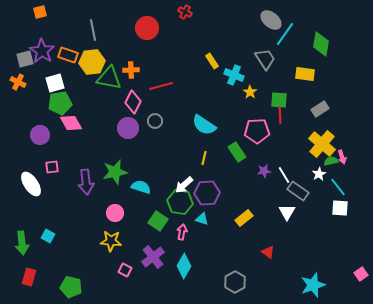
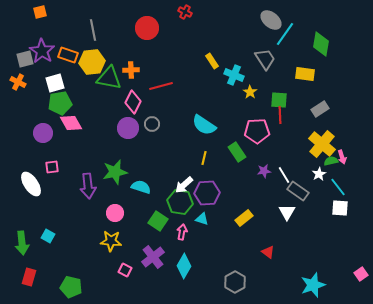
gray circle at (155, 121): moved 3 px left, 3 px down
purple circle at (40, 135): moved 3 px right, 2 px up
purple arrow at (86, 182): moved 2 px right, 4 px down
